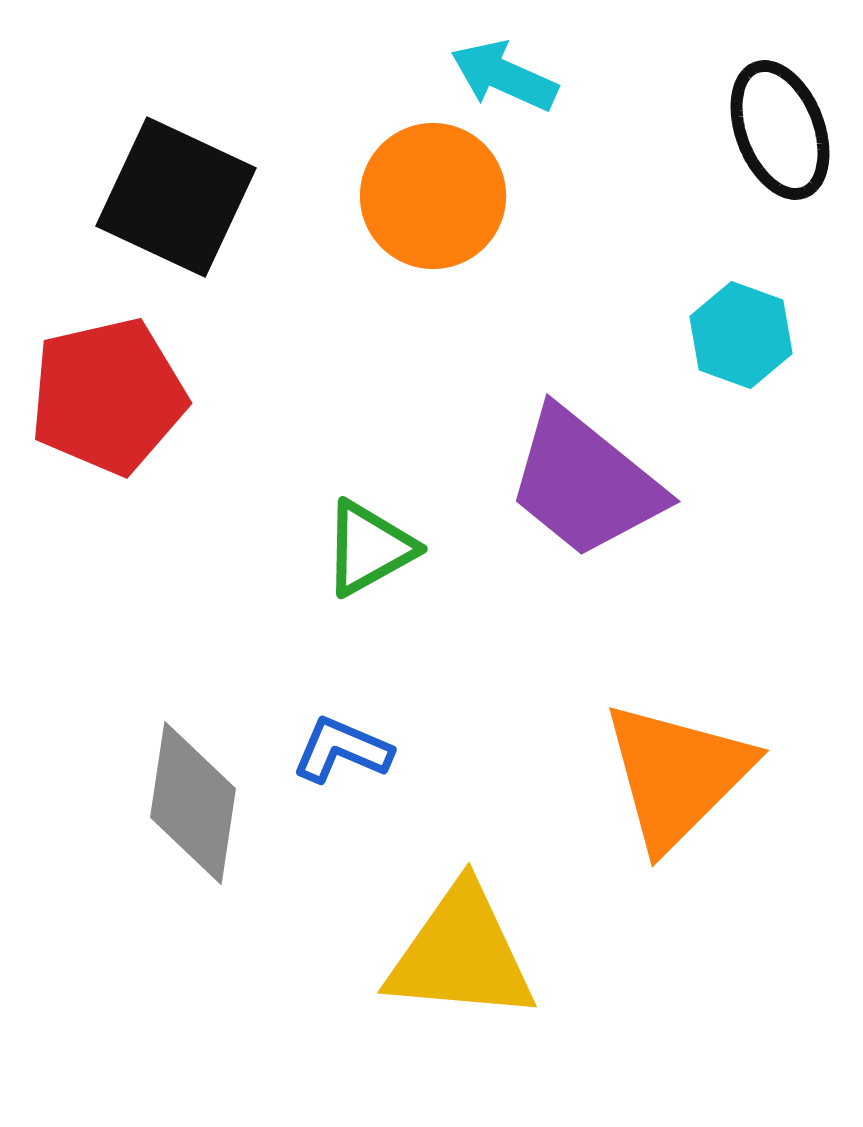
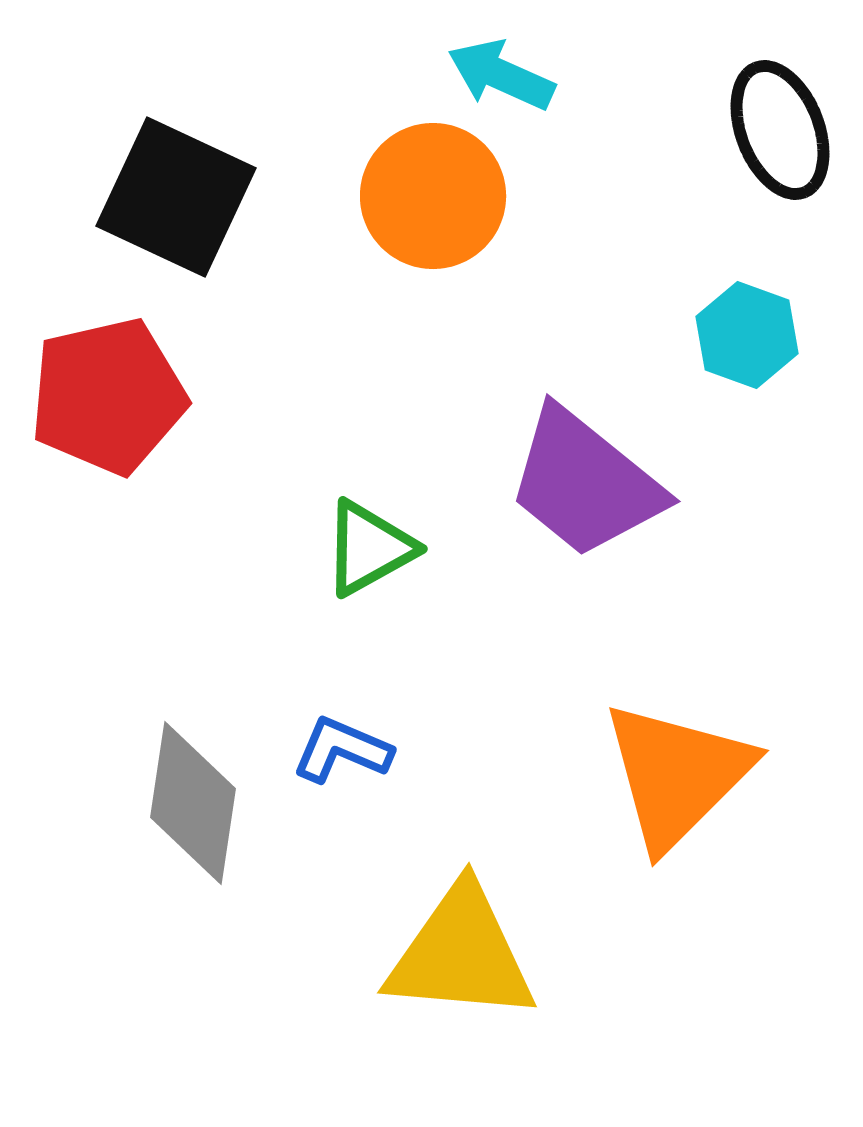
cyan arrow: moved 3 px left, 1 px up
cyan hexagon: moved 6 px right
